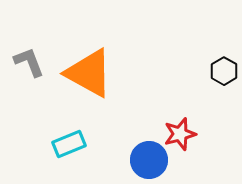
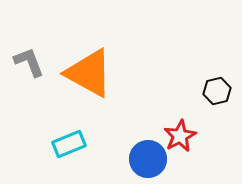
black hexagon: moved 7 px left, 20 px down; rotated 16 degrees clockwise
red star: moved 2 px down; rotated 12 degrees counterclockwise
blue circle: moved 1 px left, 1 px up
